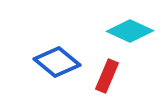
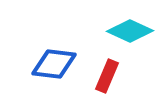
blue diamond: moved 3 px left, 2 px down; rotated 33 degrees counterclockwise
